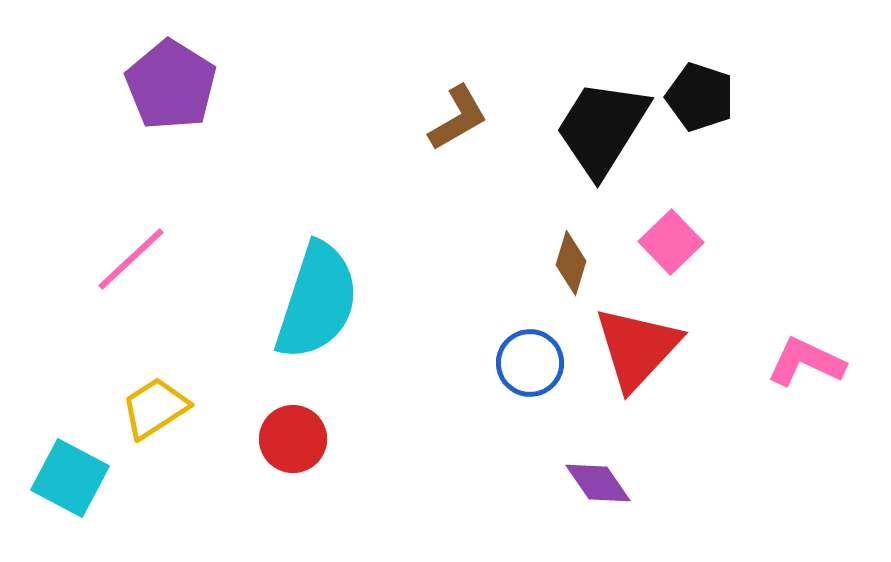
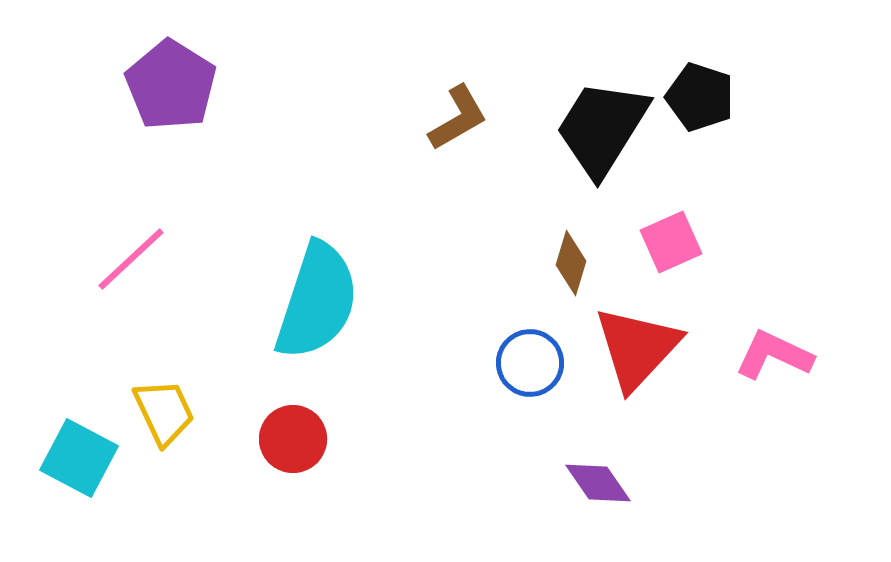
pink square: rotated 20 degrees clockwise
pink L-shape: moved 32 px left, 7 px up
yellow trapezoid: moved 9 px right, 4 px down; rotated 98 degrees clockwise
cyan square: moved 9 px right, 20 px up
